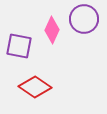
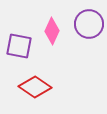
purple circle: moved 5 px right, 5 px down
pink diamond: moved 1 px down
